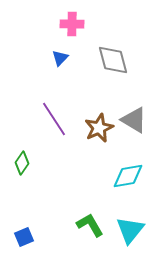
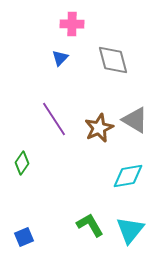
gray triangle: moved 1 px right
